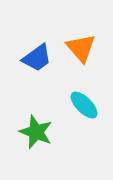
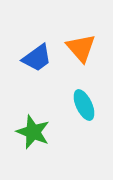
cyan ellipse: rotated 20 degrees clockwise
green star: moved 3 px left
